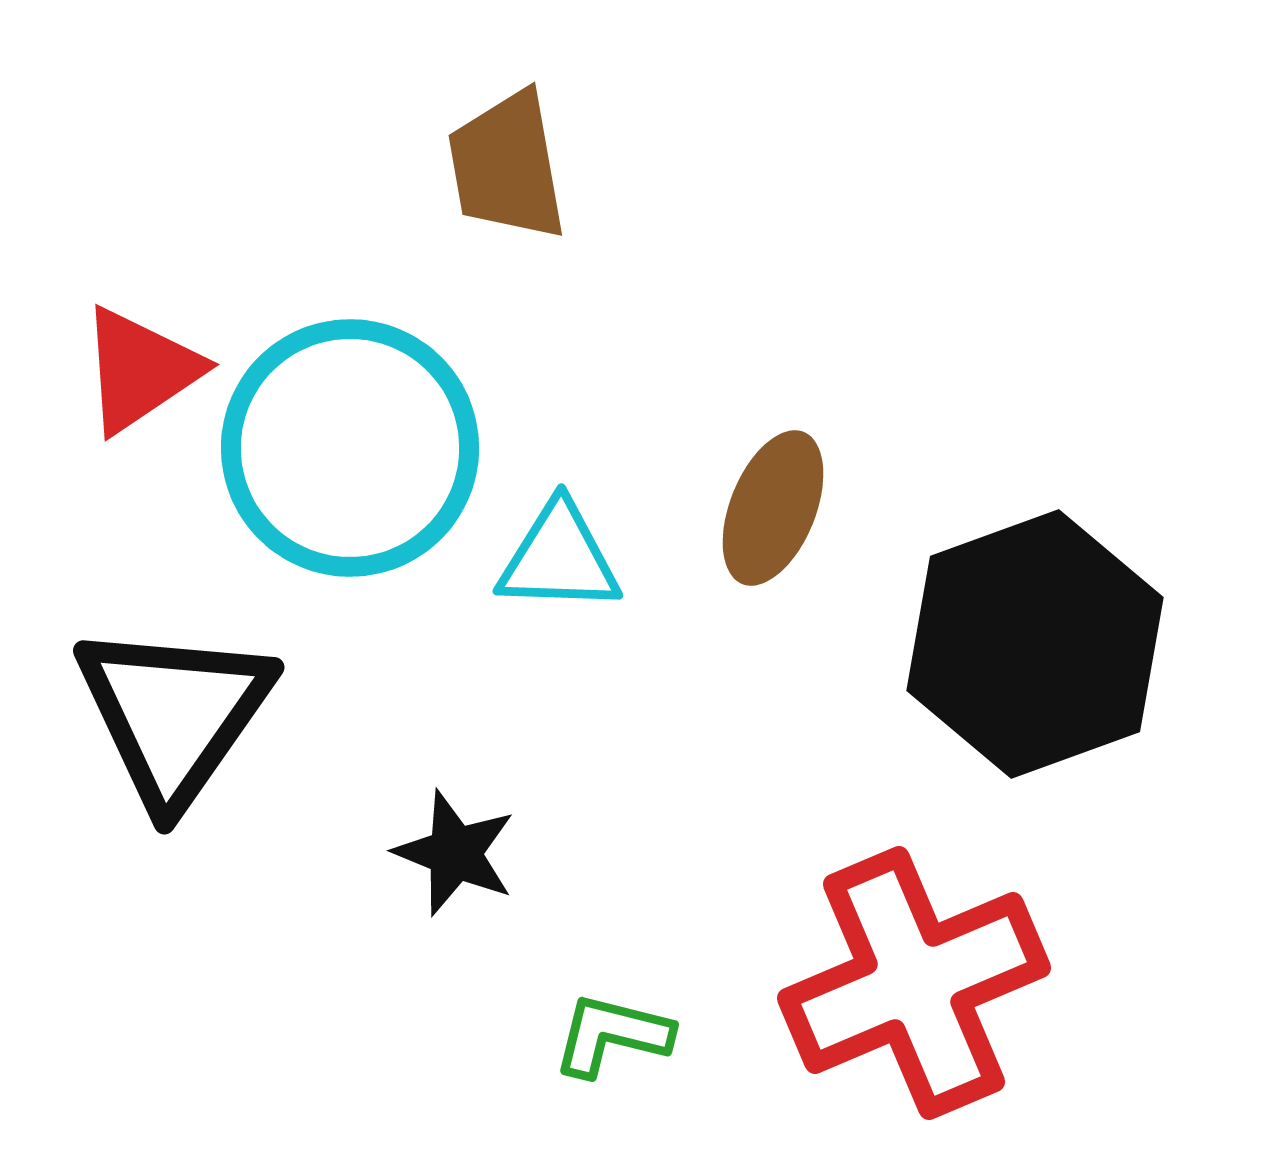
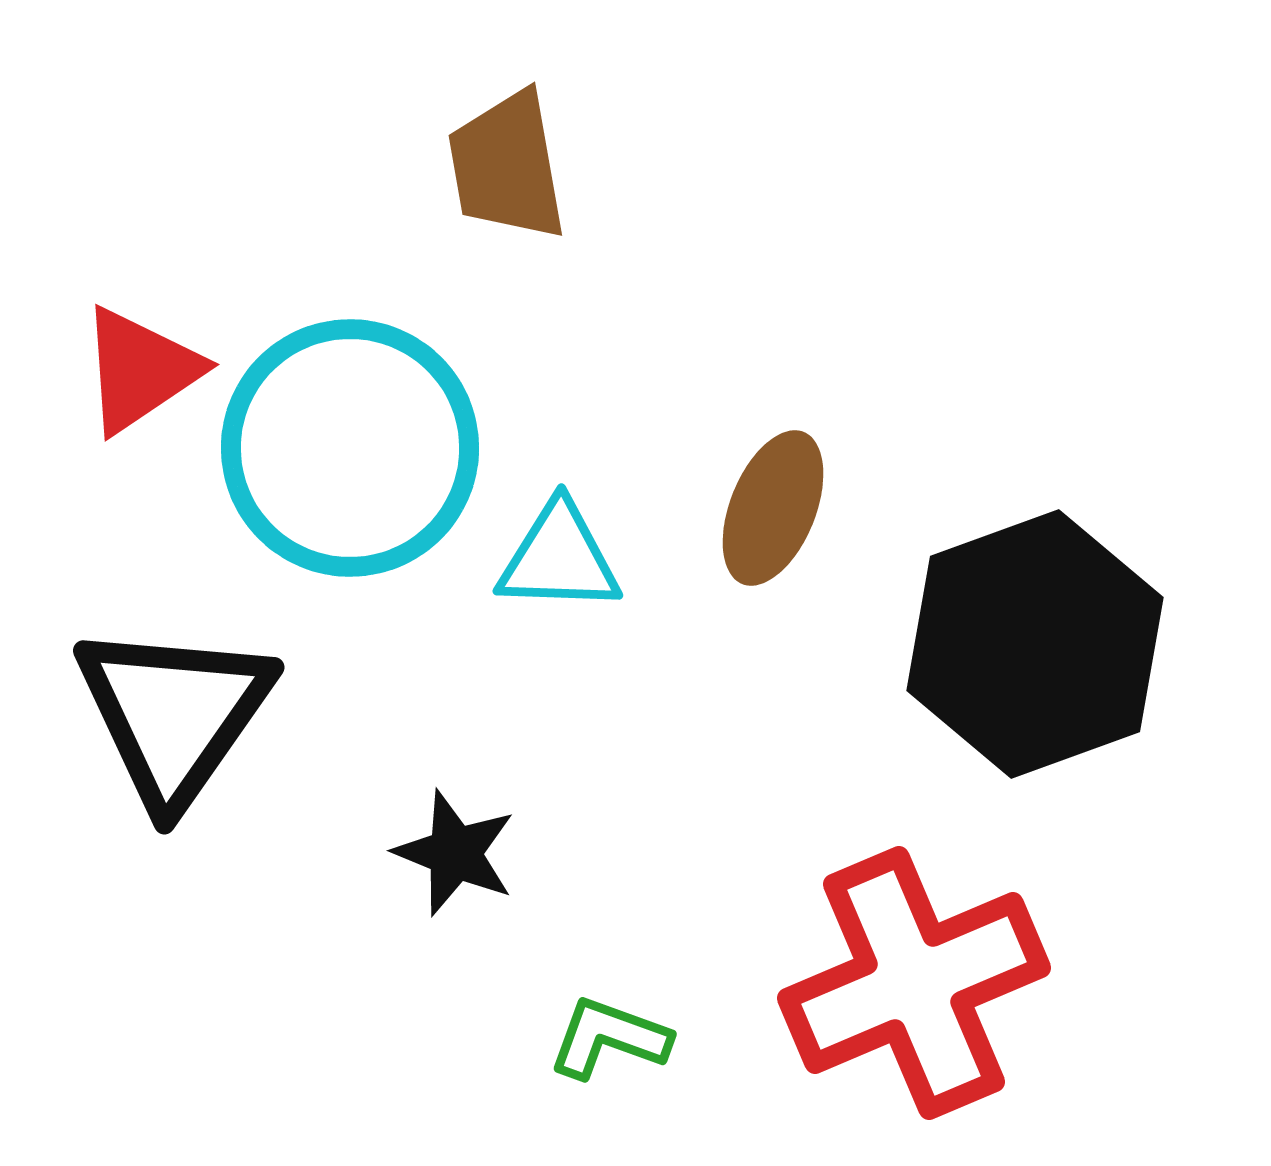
green L-shape: moved 3 px left, 3 px down; rotated 6 degrees clockwise
